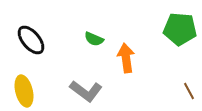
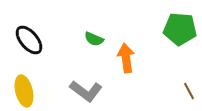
black ellipse: moved 2 px left
